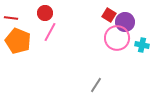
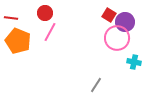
cyan cross: moved 8 px left, 17 px down
